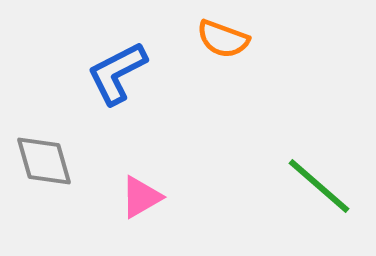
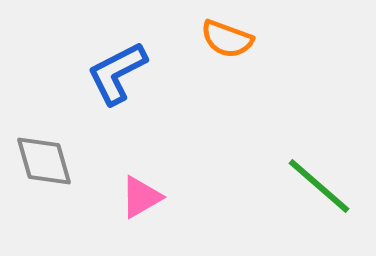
orange semicircle: moved 4 px right
